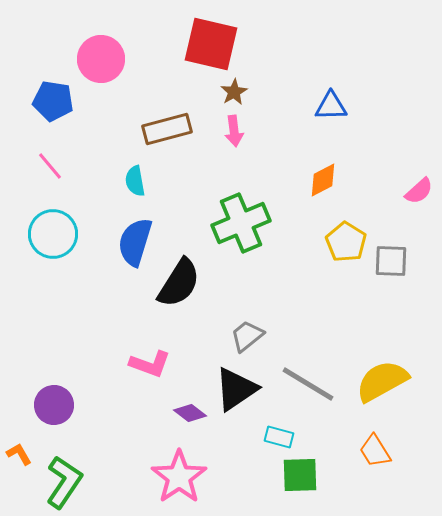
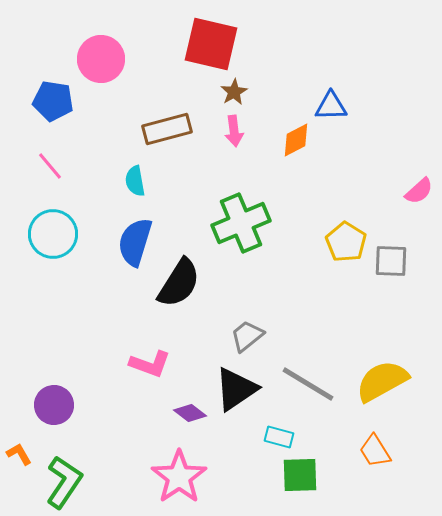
orange diamond: moved 27 px left, 40 px up
